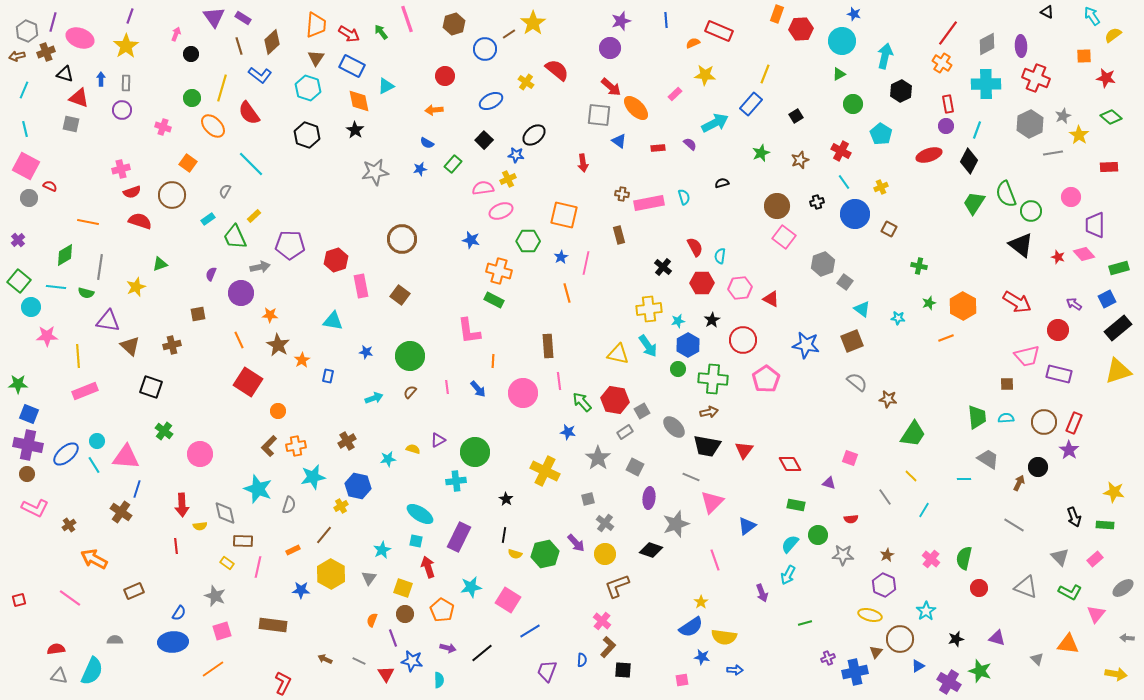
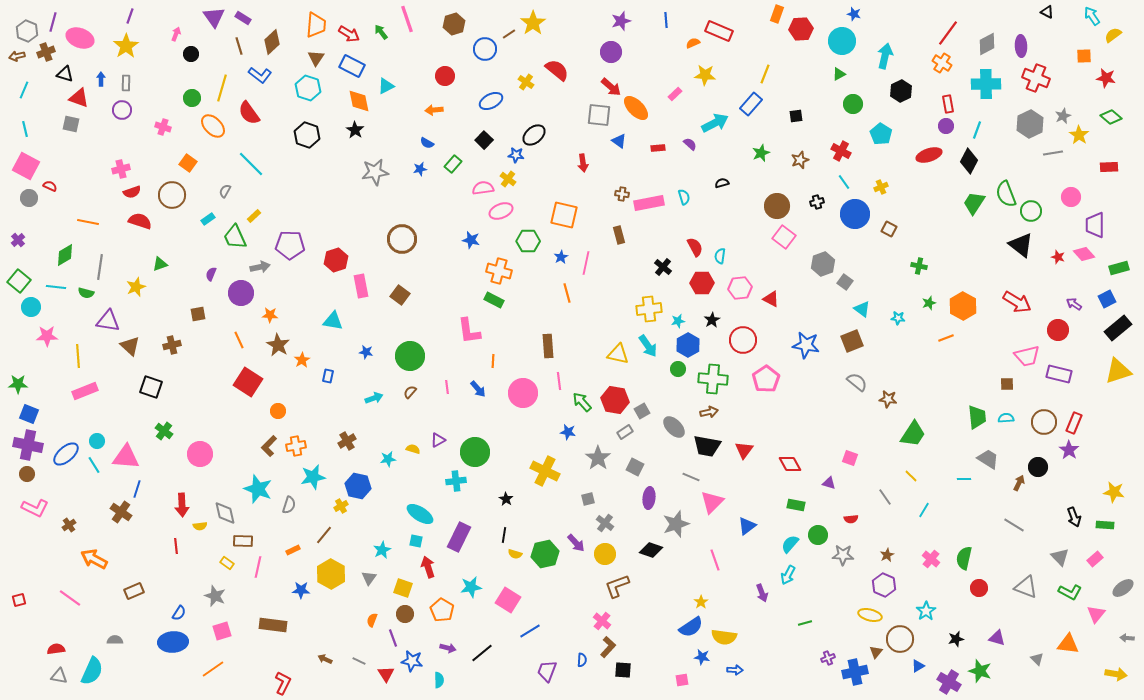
purple circle at (610, 48): moved 1 px right, 4 px down
black square at (796, 116): rotated 24 degrees clockwise
yellow cross at (508, 179): rotated 28 degrees counterclockwise
